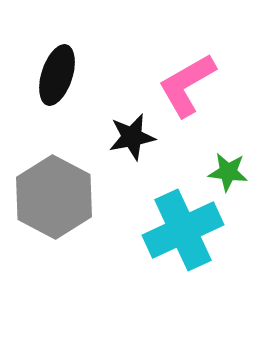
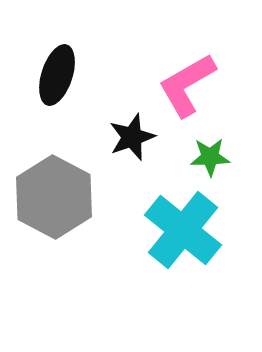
black star: rotated 9 degrees counterclockwise
green star: moved 18 px left, 15 px up; rotated 9 degrees counterclockwise
cyan cross: rotated 26 degrees counterclockwise
